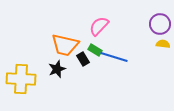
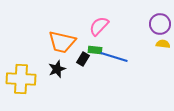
orange trapezoid: moved 3 px left, 3 px up
green rectangle: rotated 24 degrees counterclockwise
black rectangle: rotated 64 degrees clockwise
